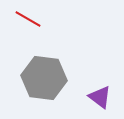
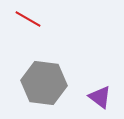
gray hexagon: moved 5 px down
